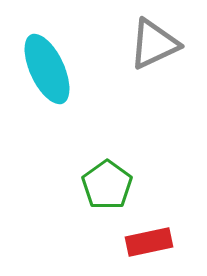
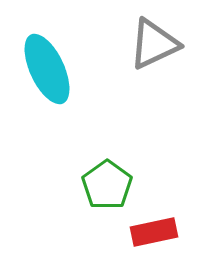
red rectangle: moved 5 px right, 10 px up
